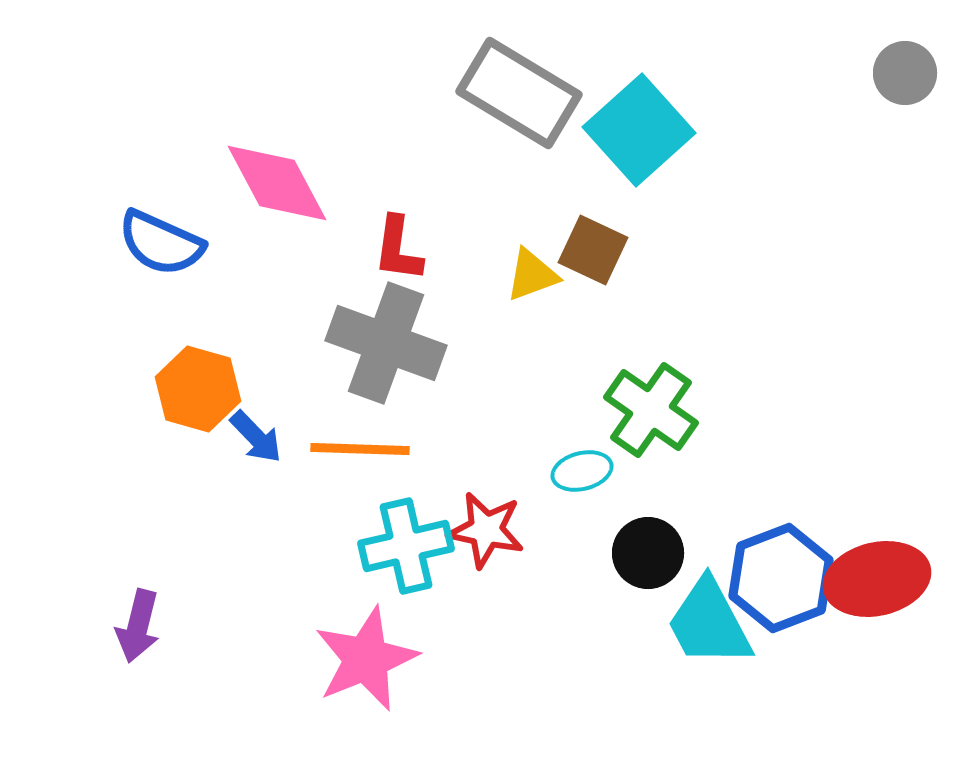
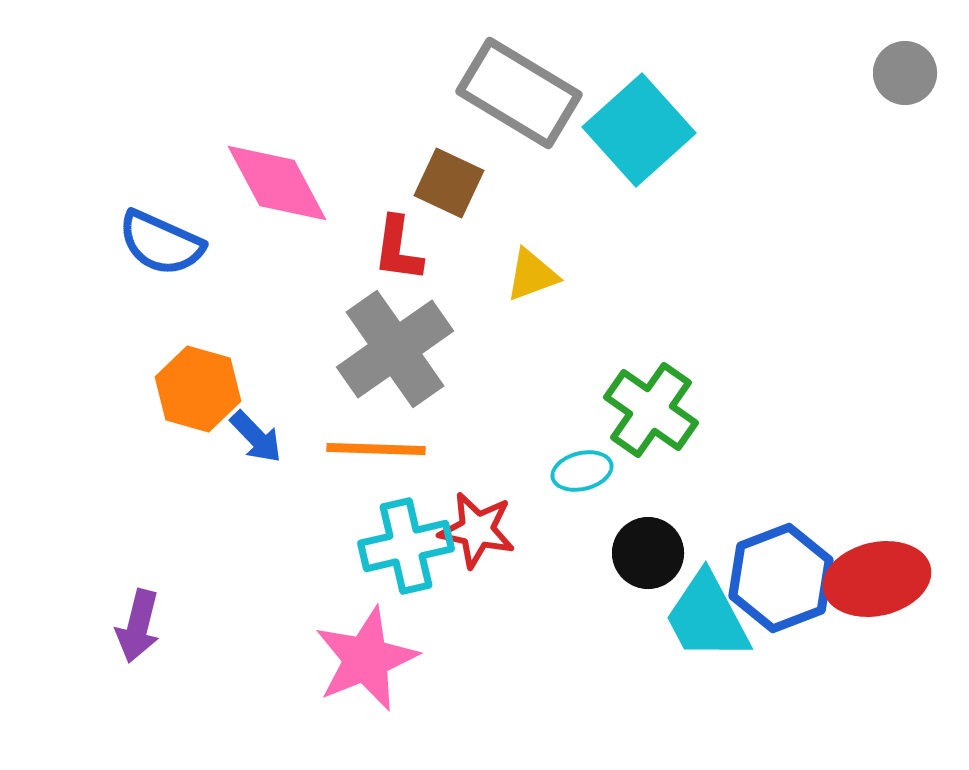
brown square: moved 144 px left, 67 px up
gray cross: moved 9 px right, 6 px down; rotated 35 degrees clockwise
orange line: moved 16 px right
red star: moved 9 px left
cyan trapezoid: moved 2 px left, 6 px up
